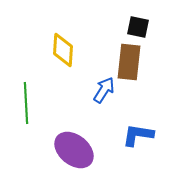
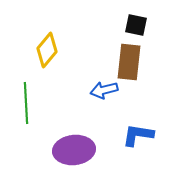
black square: moved 2 px left, 2 px up
yellow diamond: moved 16 px left; rotated 36 degrees clockwise
blue arrow: rotated 136 degrees counterclockwise
purple ellipse: rotated 45 degrees counterclockwise
